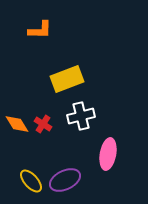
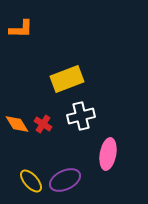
orange L-shape: moved 19 px left, 1 px up
